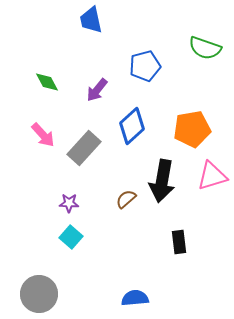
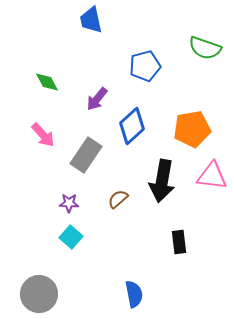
purple arrow: moved 9 px down
gray rectangle: moved 2 px right, 7 px down; rotated 8 degrees counterclockwise
pink triangle: rotated 24 degrees clockwise
brown semicircle: moved 8 px left
blue semicircle: moved 1 px left, 4 px up; rotated 84 degrees clockwise
